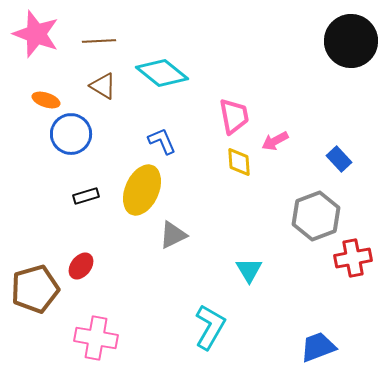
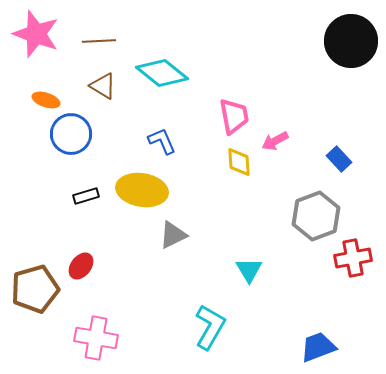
yellow ellipse: rotated 75 degrees clockwise
